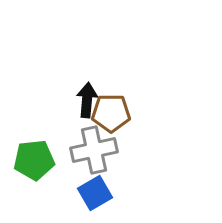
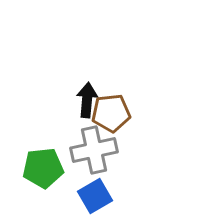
brown pentagon: rotated 6 degrees counterclockwise
green pentagon: moved 9 px right, 8 px down
blue square: moved 3 px down
